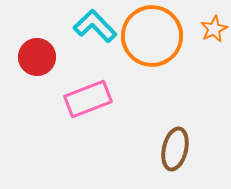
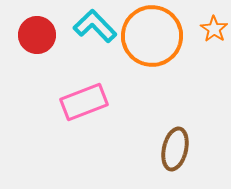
orange star: rotated 12 degrees counterclockwise
red circle: moved 22 px up
pink rectangle: moved 4 px left, 3 px down
